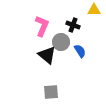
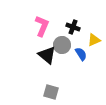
yellow triangle: moved 30 px down; rotated 24 degrees counterclockwise
black cross: moved 2 px down
gray circle: moved 1 px right, 3 px down
blue semicircle: moved 1 px right, 3 px down
gray square: rotated 21 degrees clockwise
